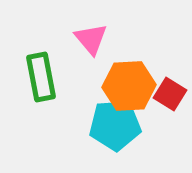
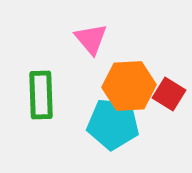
green rectangle: moved 18 px down; rotated 9 degrees clockwise
red square: moved 1 px left
cyan pentagon: moved 2 px left, 1 px up; rotated 9 degrees clockwise
